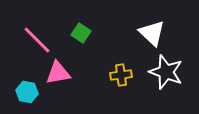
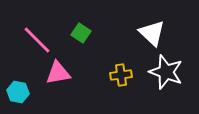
cyan hexagon: moved 9 px left
